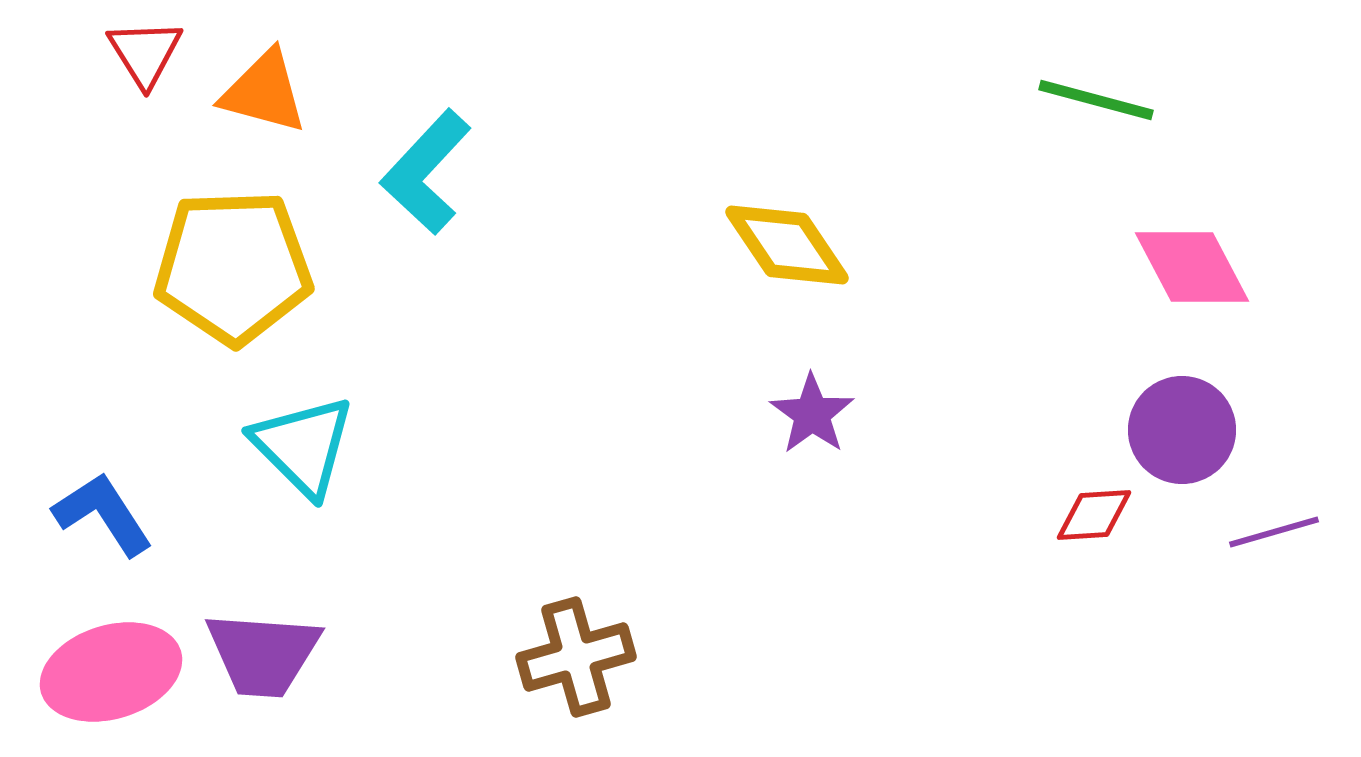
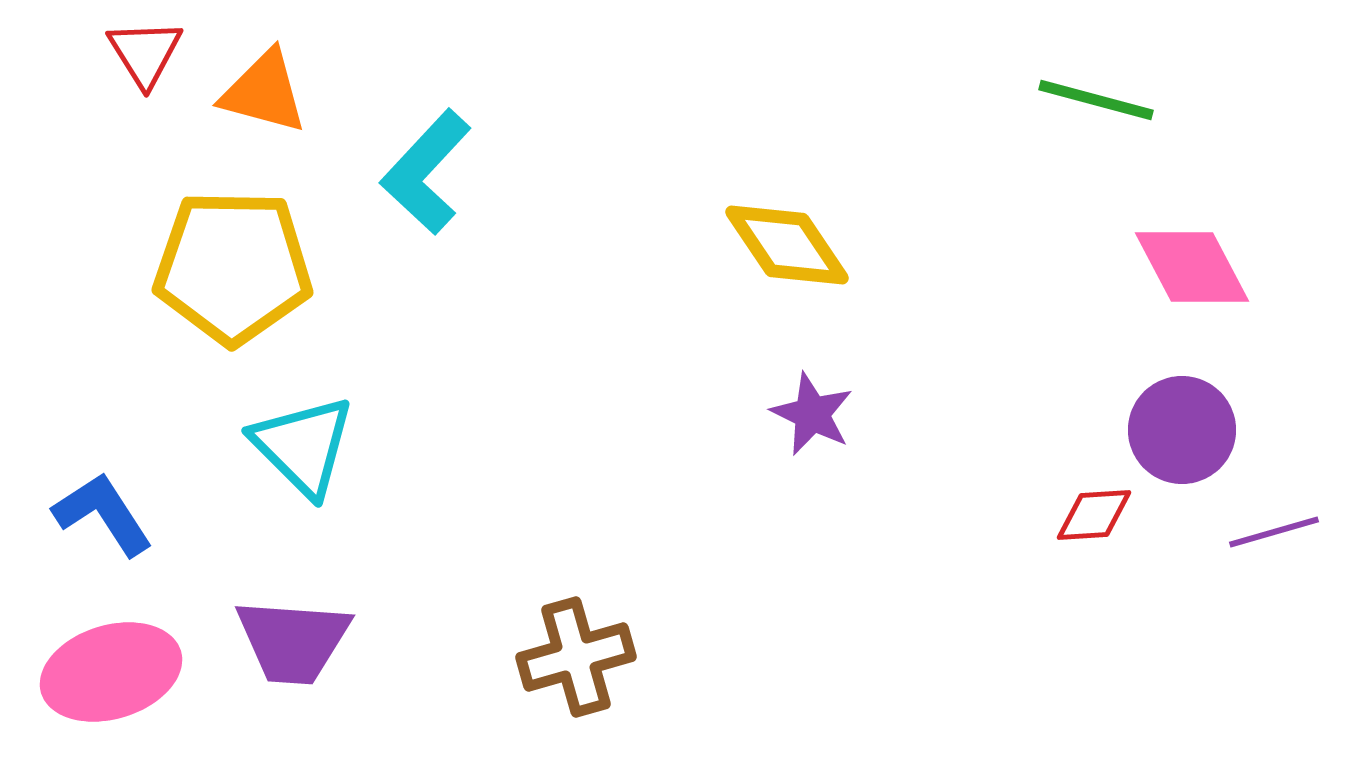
yellow pentagon: rotated 3 degrees clockwise
purple star: rotated 10 degrees counterclockwise
purple trapezoid: moved 30 px right, 13 px up
